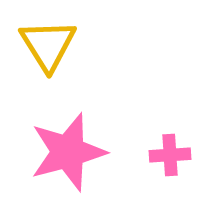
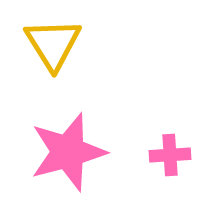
yellow triangle: moved 5 px right, 1 px up
